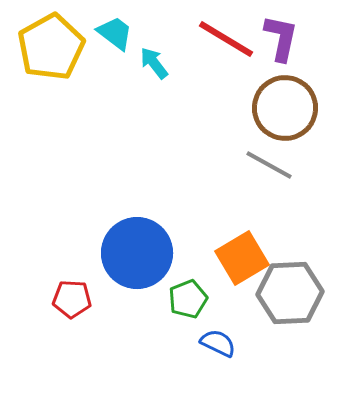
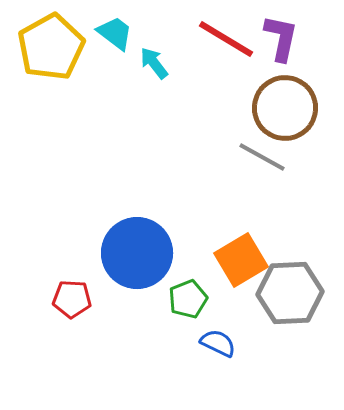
gray line: moved 7 px left, 8 px up
orange square: moved 1 px left, 2 px down
